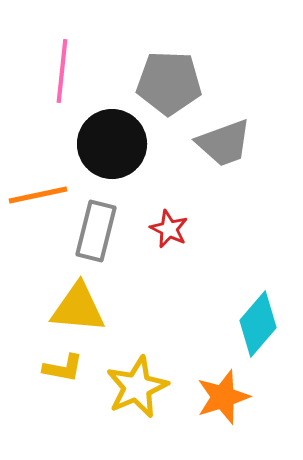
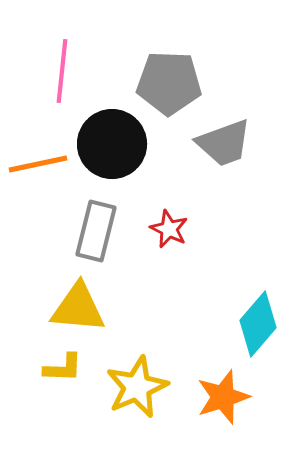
orange line: moved 31 px up
yellow L-shape: rotated 9 degrees counterclockwise
